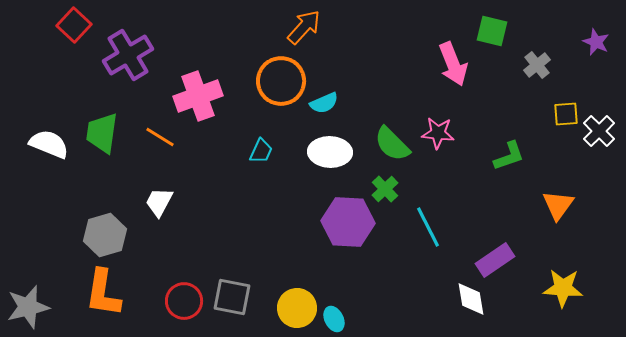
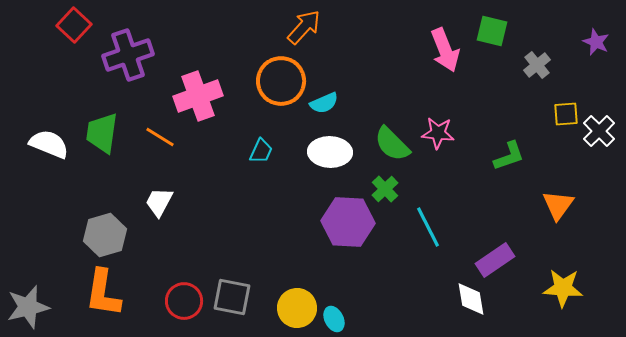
purple cross: rotated 12 degrees clockwise
pink arrow: moved 8 px left, 14 px up
